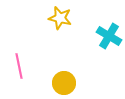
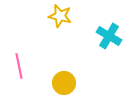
yellow star: moved 2 px up
